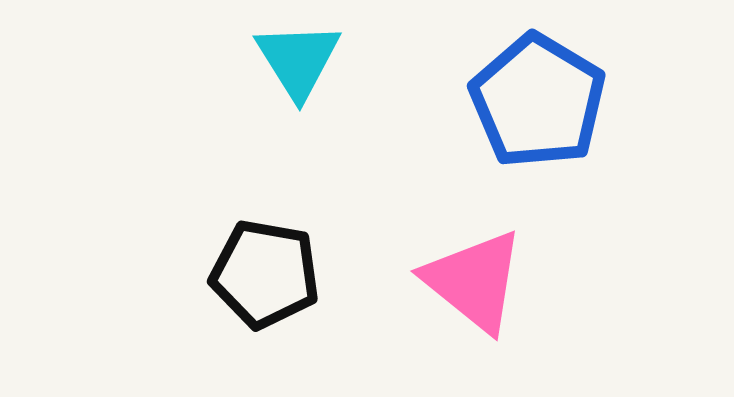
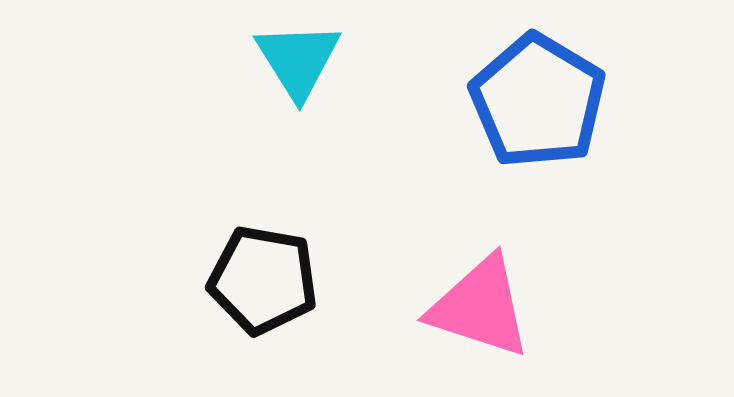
black pentagon: moved 2 px left, 6 px down
pink triangle: moved 6 px right, 26 px down; rotated 21 degrees counterclockwise
